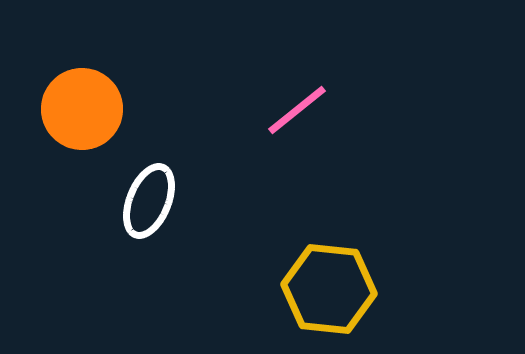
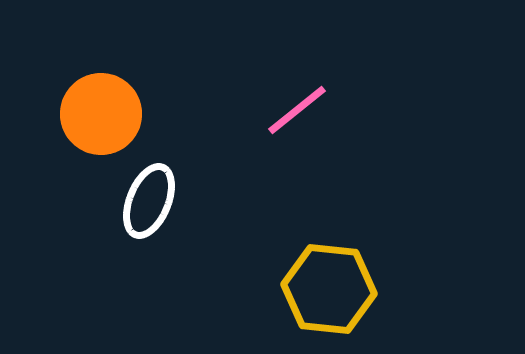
orange circle: moved 19 px right, 5 px down
